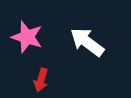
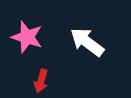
red arrow: moved 1 px down
